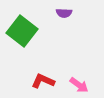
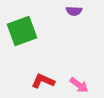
purple semicircle: moved 10 px right, 2 px up
green square: rotated 32 degrees clockwise
